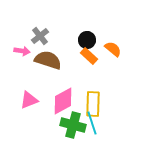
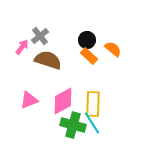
pink arrow: moved 4 px up; rotated 63 degrees counterclockwise
cyan line: rotated 15 degrees counterclockwise
